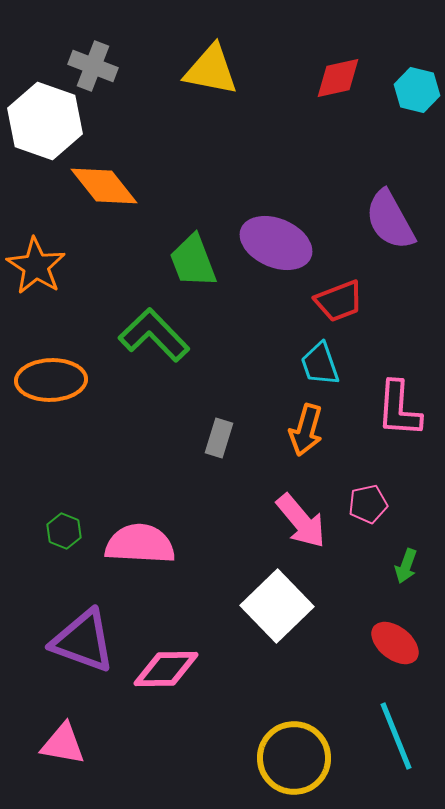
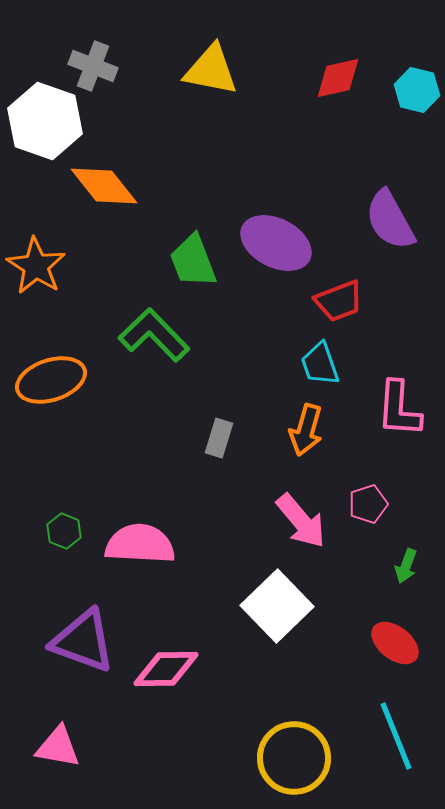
purple ellipse: rotated 4 degrees clockwise
orange ellipse: rotated 16 degrees counterclockwise
pink pentagon: rotated 6 degrees counterclockwise
pink triangle: moved 5 px left, 3 px down
